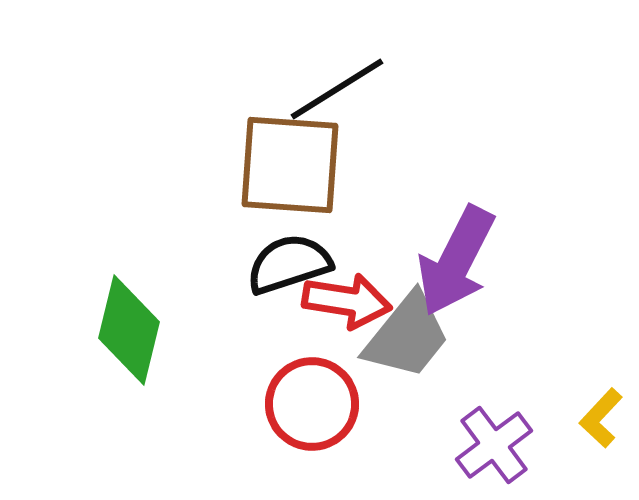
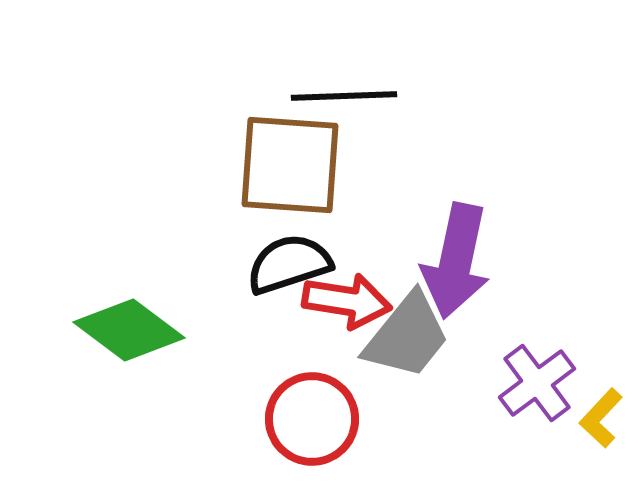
black line: moved 7 px right, 7 px down; rotated 30 degrees clockwise
purple arrow: rotated 15 degrees counterclockwise
green diamond: rotated 67 degrees counterclockwise
red circle: moved 15 px down
purple cross: moved 43 px right, 62 px up
